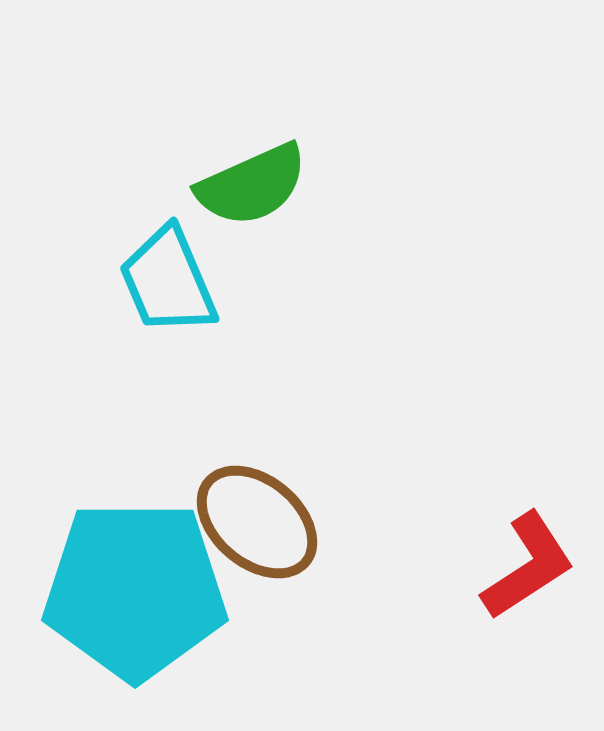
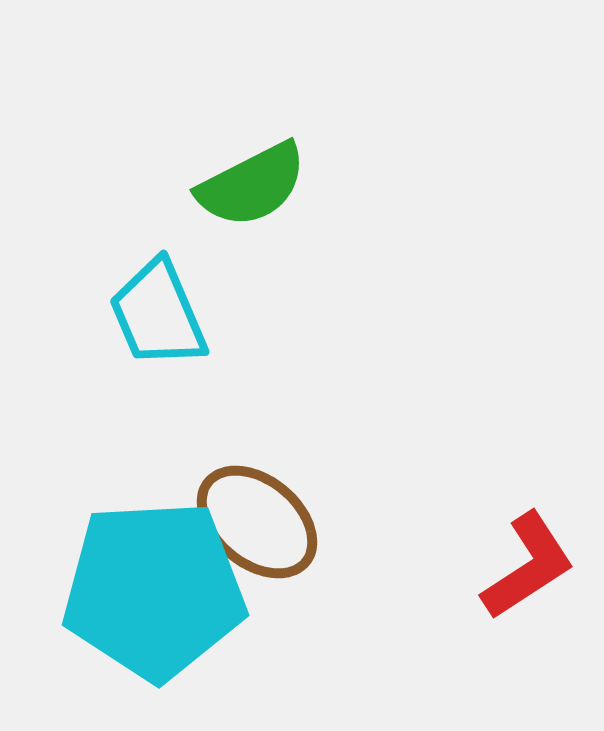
green semicircle: rotated 3 degrees counterclockwise
cyan trapezoid: moved 10 px left, 33 px down
cyan pentagon: moved 19 px right; rotated 3 degrees counterclockwise
